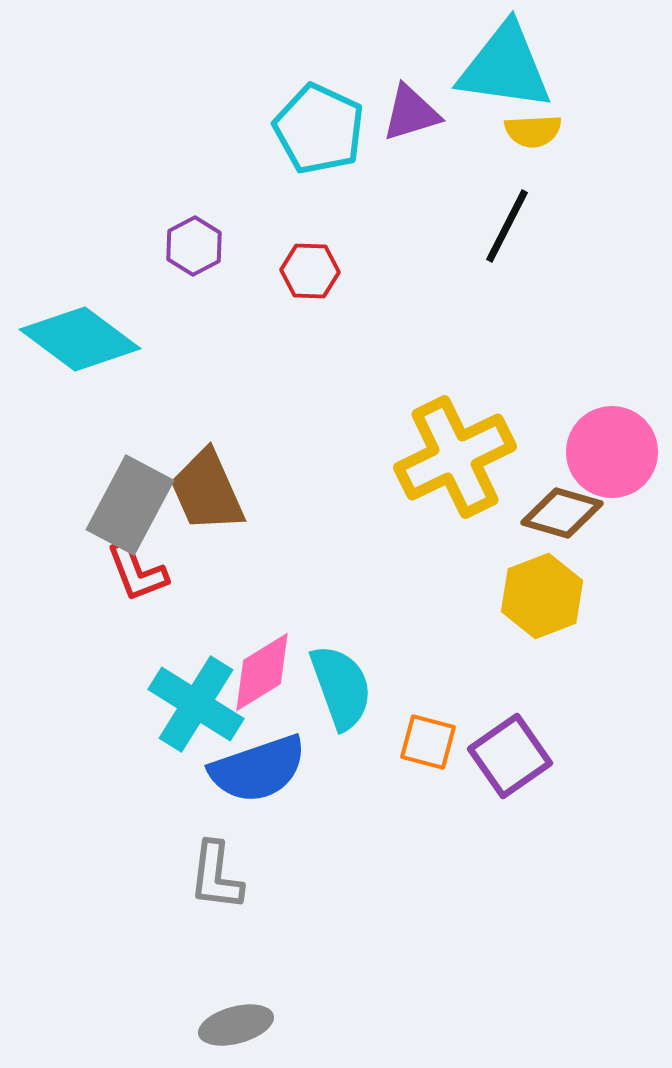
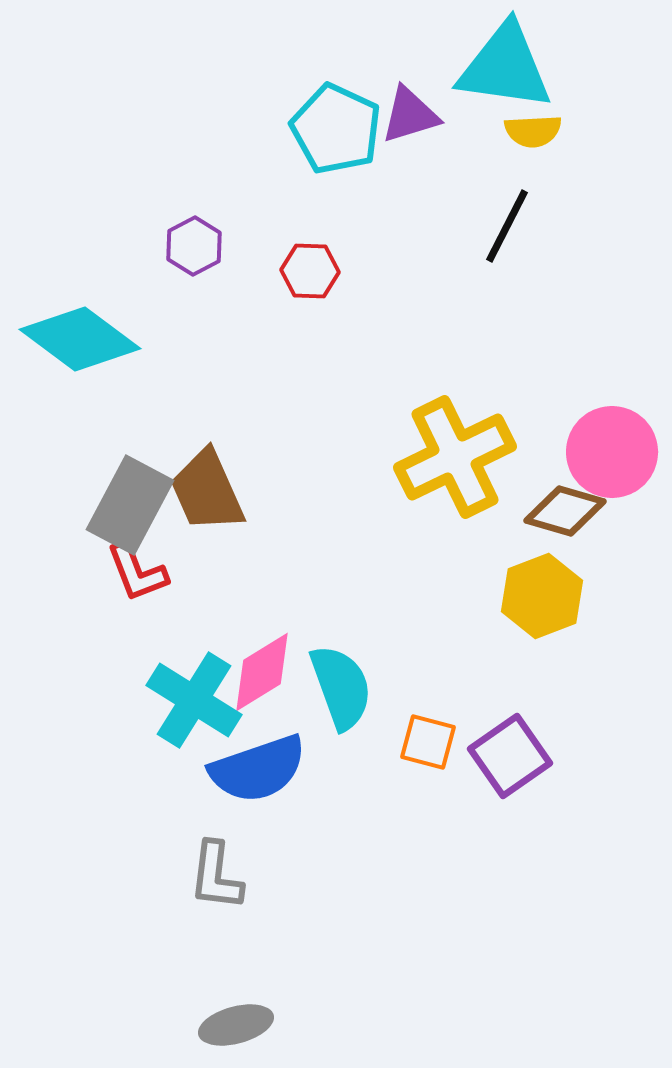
purple triangle: moved 1 px left, 2 px down
cyan pentagon: moved 17 px right
brown diamond: moved 3 px right, 2 px up
cyan cross: moved 2 px left, 4 px up
